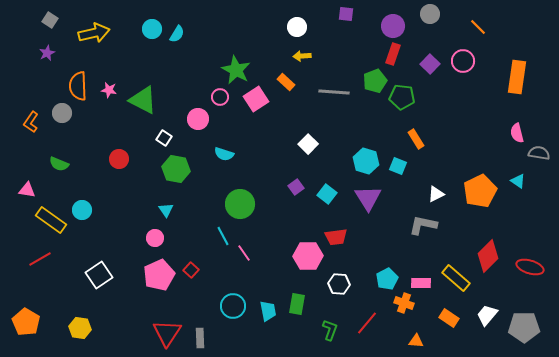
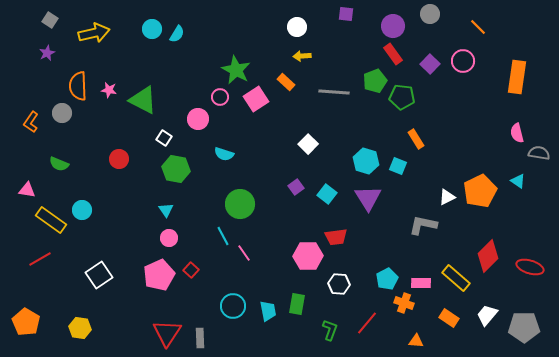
red rectangle at (393, 54): rotated 55 degrees counterclockwise
white triangle at (436, 194): moved 11 px right, 3 px down
pink circle at (155, 238): moved 14 px right
